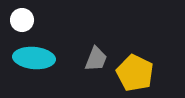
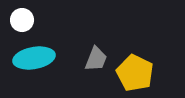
cyan ellipse: rotated 15 degrees counterclockwise
